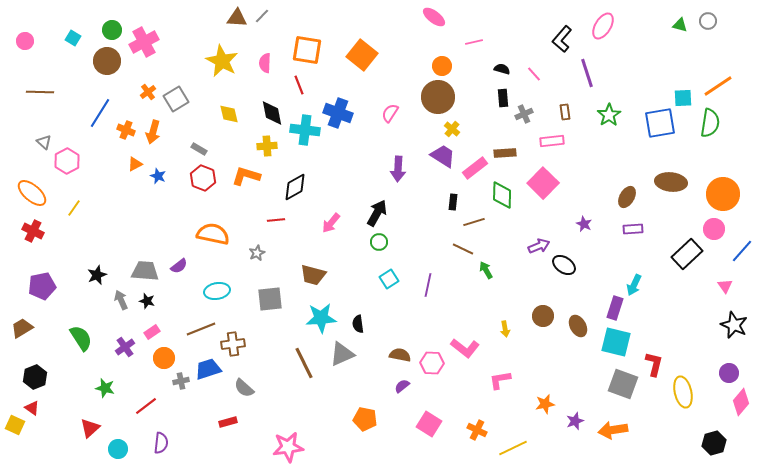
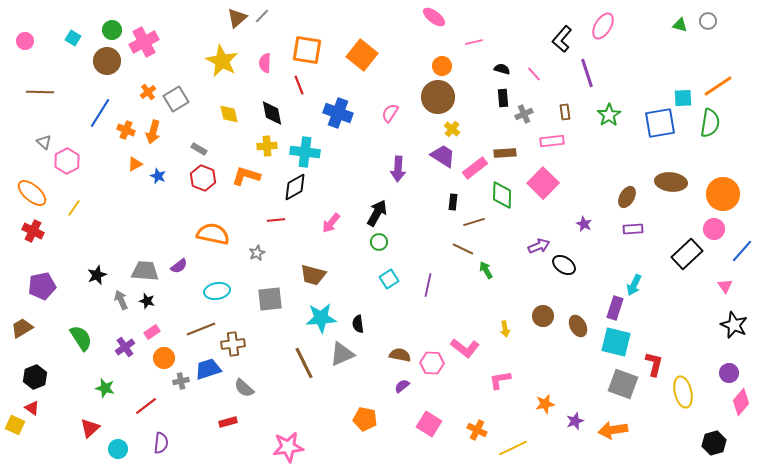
brown triangle at (237, 18): rotated 45 degrees counterclockwise
cyan cross at (305, 130): moved 22 px down
